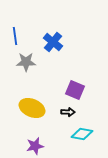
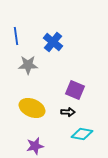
blue line: moved 1 px right
gray star: moved 2 px right, 3 px down
